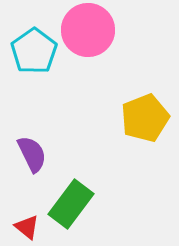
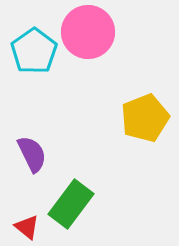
pink circle: moved 2 px down
